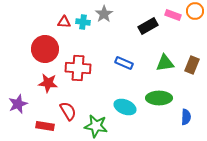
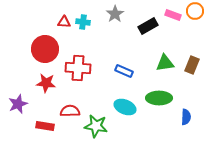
gray star: moved 11 px right
blue rectangle: moved 8 px down
red star: moved 2 px left
red semicircle: moved 2 px right; rotated 60 degrees counterclockwise
